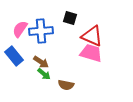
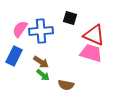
red triangle: moved 2 px right, 1 px up
blue rectangle: rotated 66 degrees clockwise
green arrow: moved 1 px left, 1 px down
